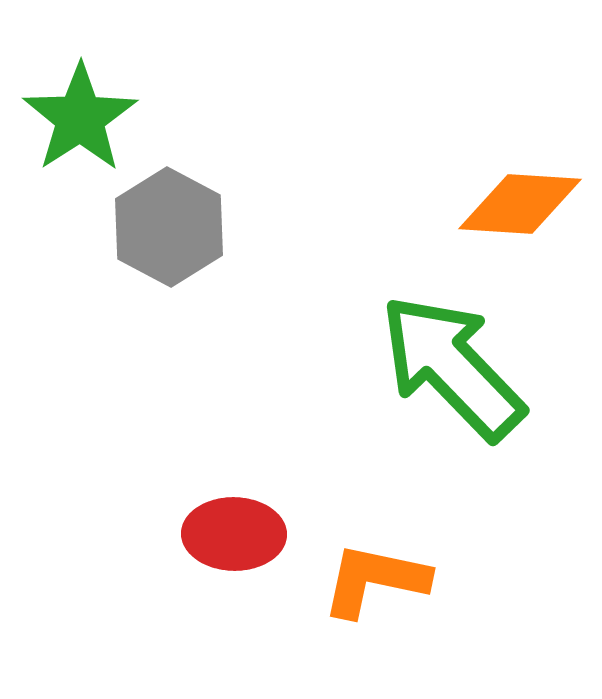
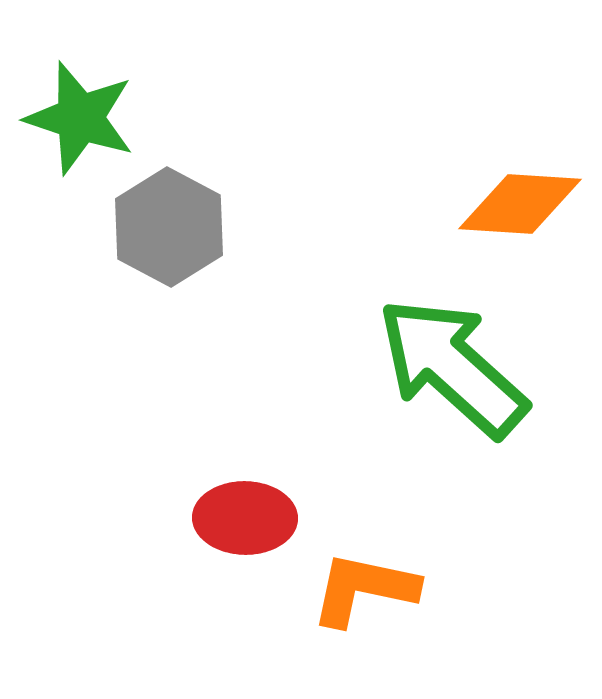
green star: rotated 21 degrees counterclockwise
green arrow: rotated 4 degrees counterclockwise
red ellipse: moved 11 px right, 16 px up
orange L-shape: moved 11 px left, 9 px down
